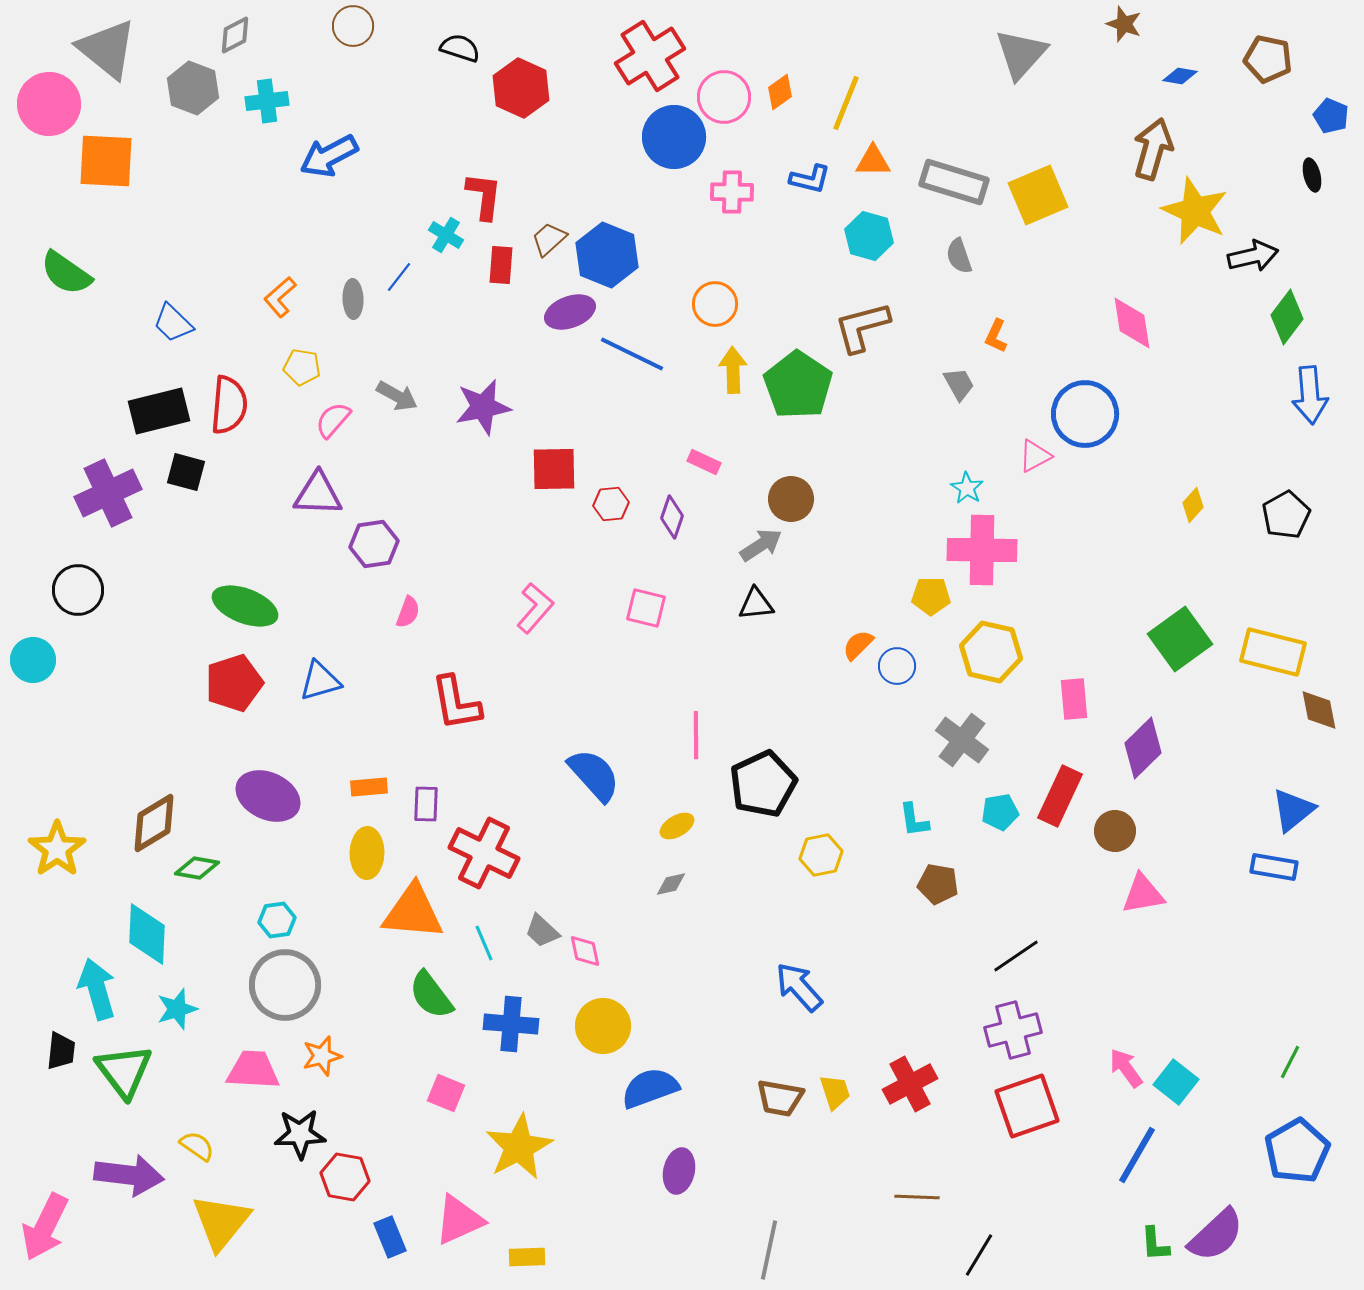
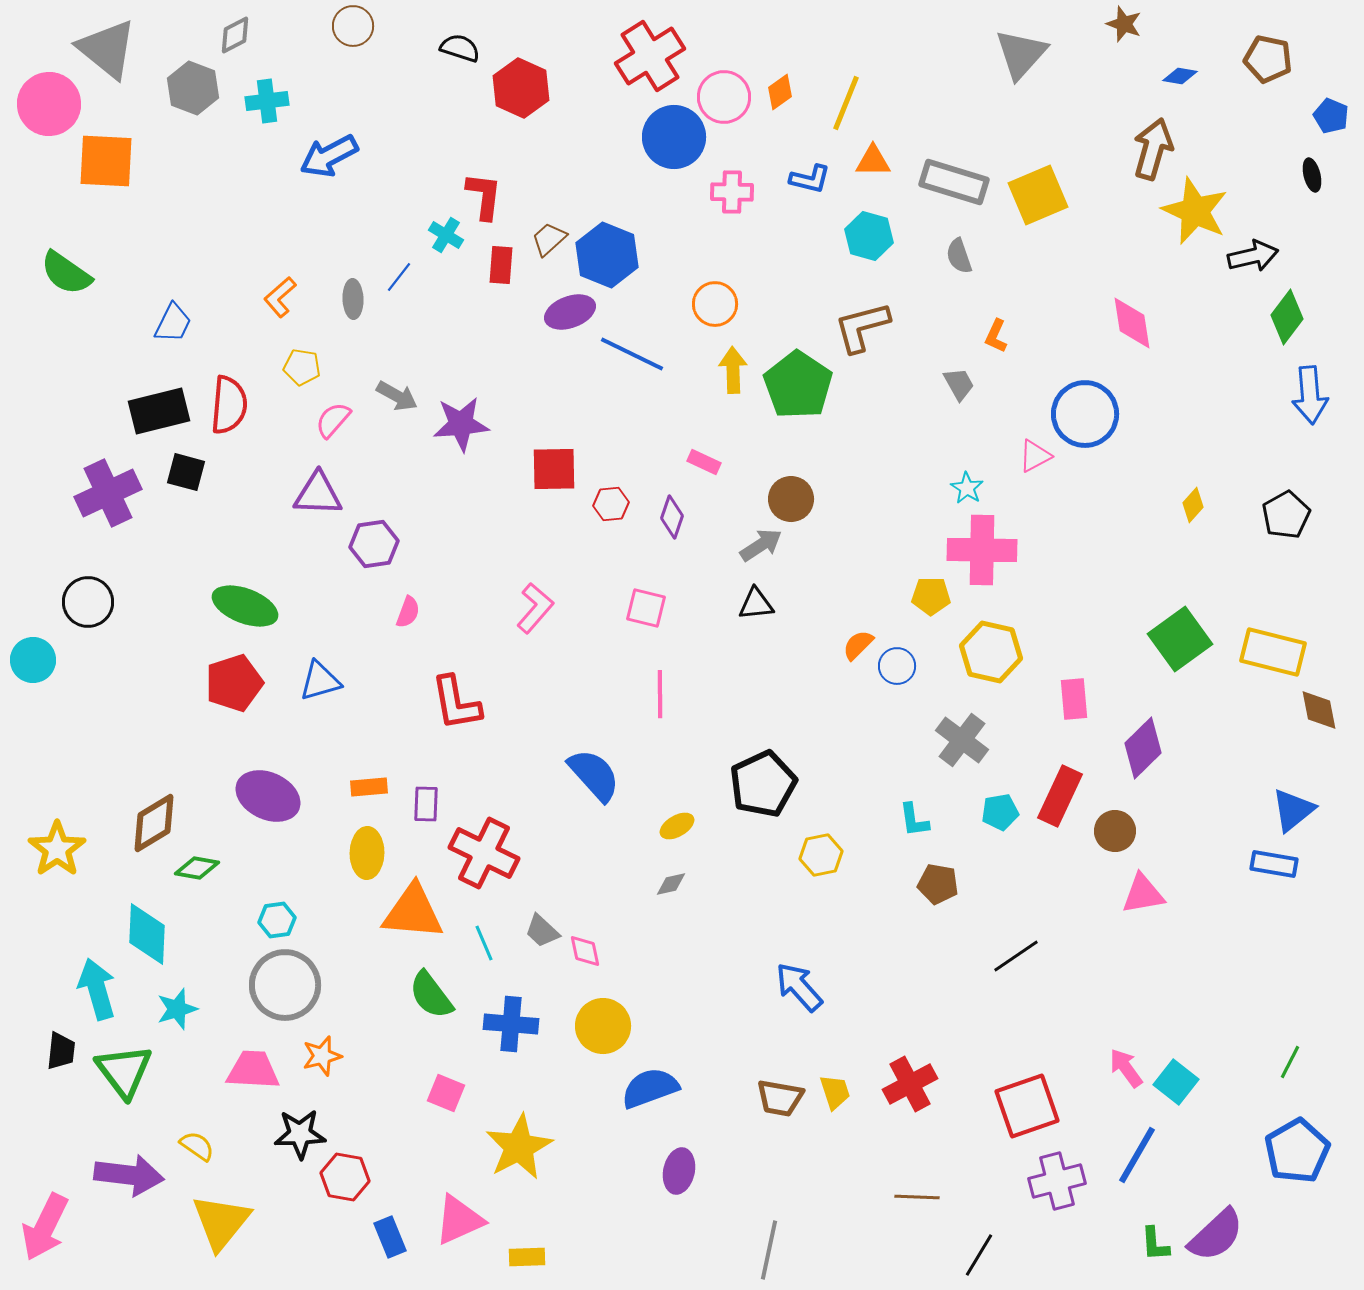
blue trapezoid at (173, 323): rotated 108 degrees counterclockwise
purple star at (483, 407): moved 22 px left, 17 px down; rotated 6 degrees clockwise
black circle at (78, 590): moved 10 px right, 12 px down
pink line at (696, 735): moved 36 px left, 41 px up
blue rectangle at (1274, 867): moved 3 px up
purple cross at (1013, 1030): moved 44 px right, 151 px down
